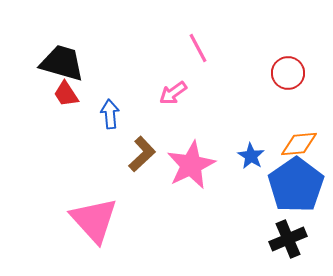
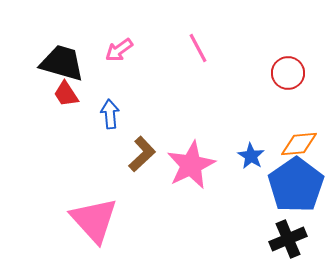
pink arrow: moved 54 px left, 43 px up
